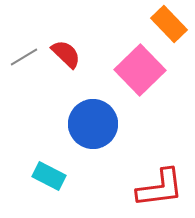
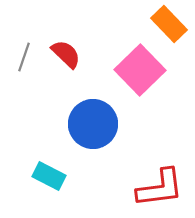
gray line: rotated 40 degrees counterclockwise
